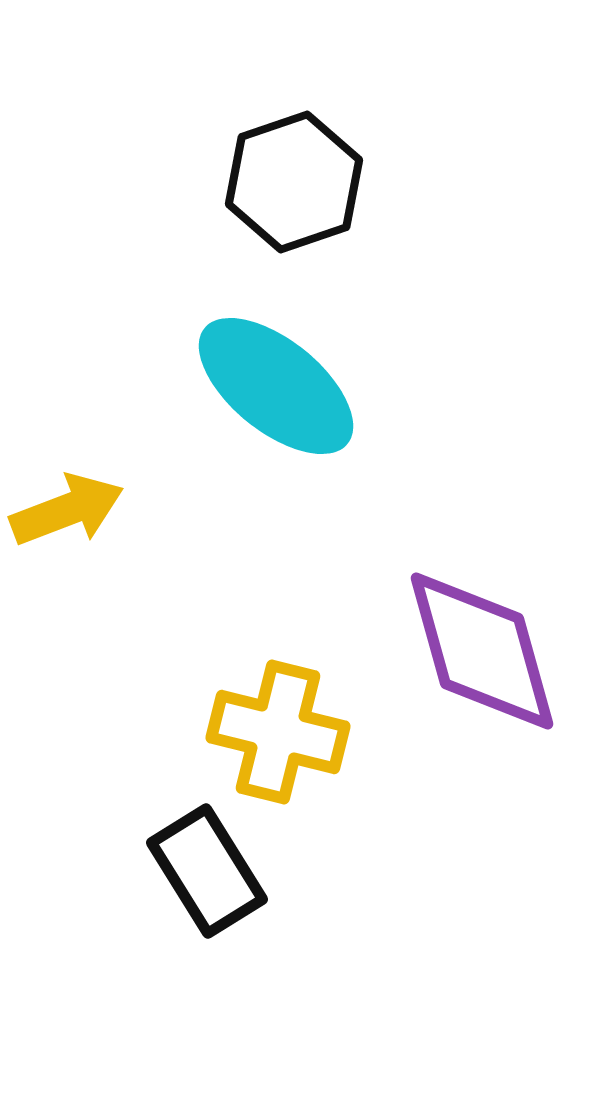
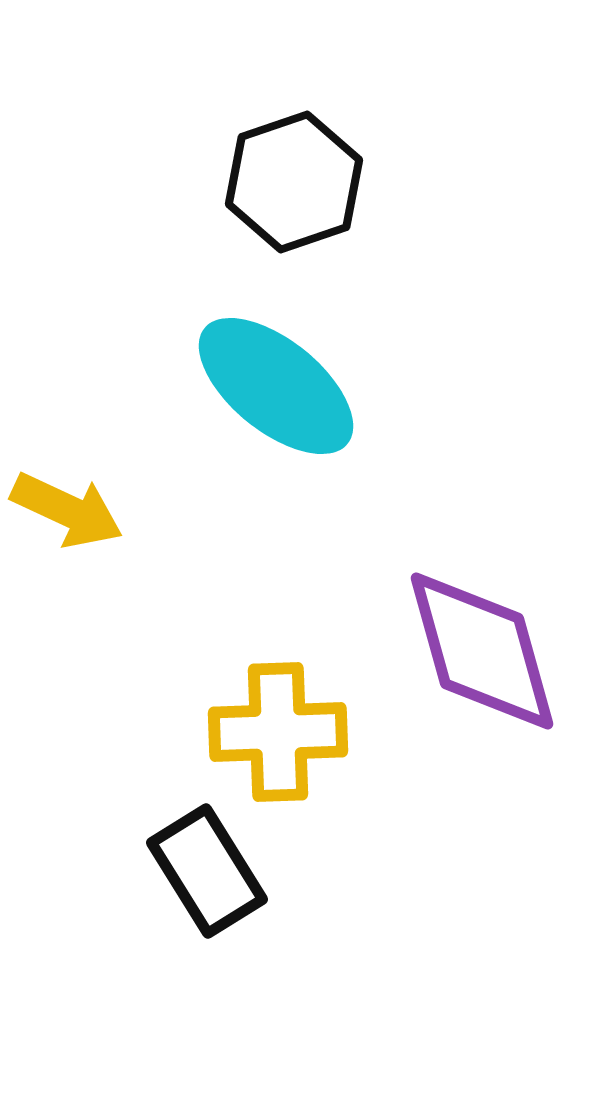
yellow arrow: rotated 46 degrees clockwise
yellow cross: rotated 16 degrees counterclockwise
